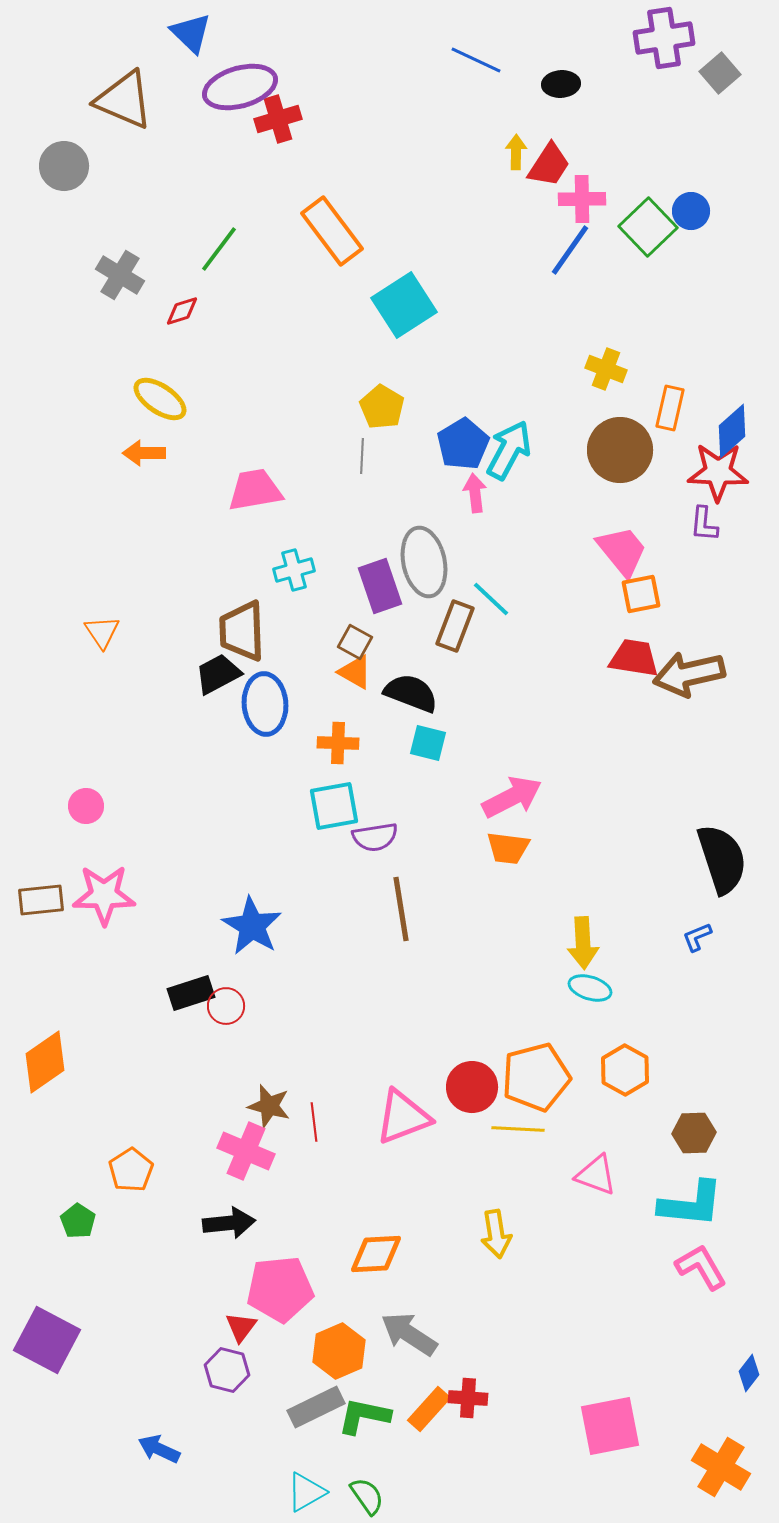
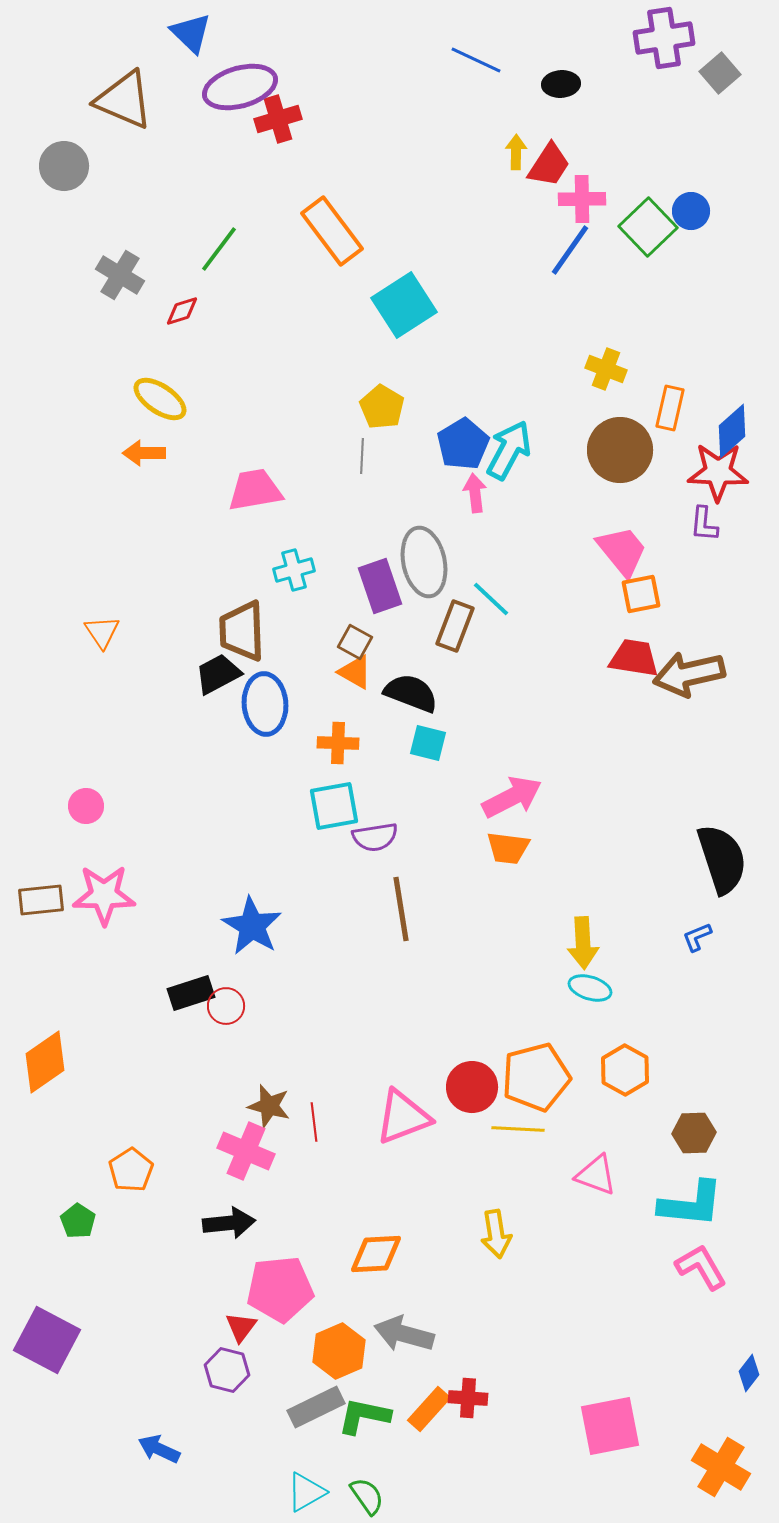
gray arrow at (409, 1334): moved 5 px left; rotated 18 degrees counterclockwise
